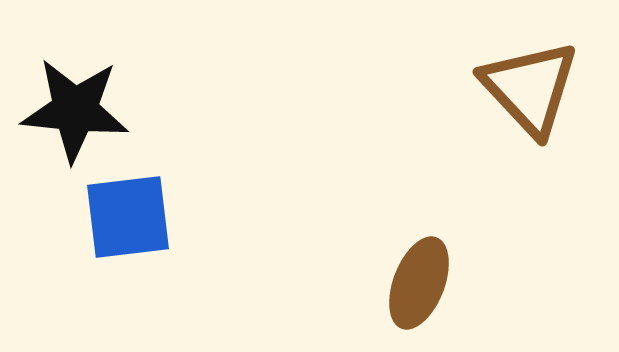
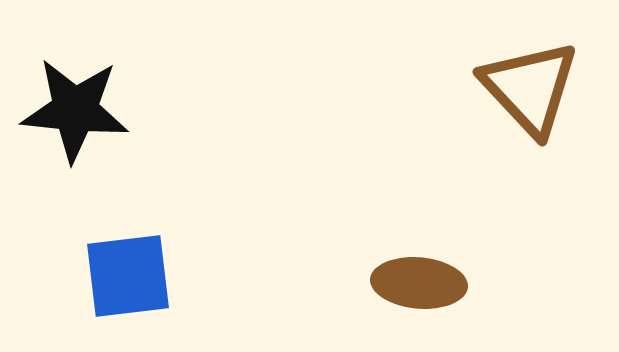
blue square: moved 59 px down
brown ellipse: rotated 74 degrees clockwise
